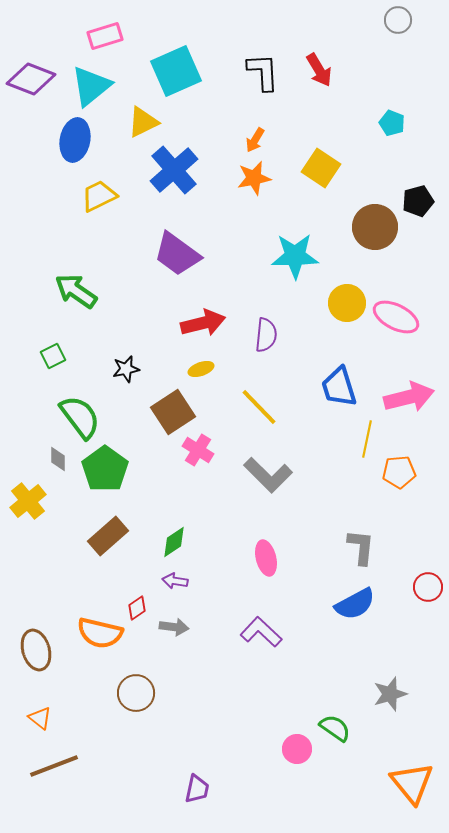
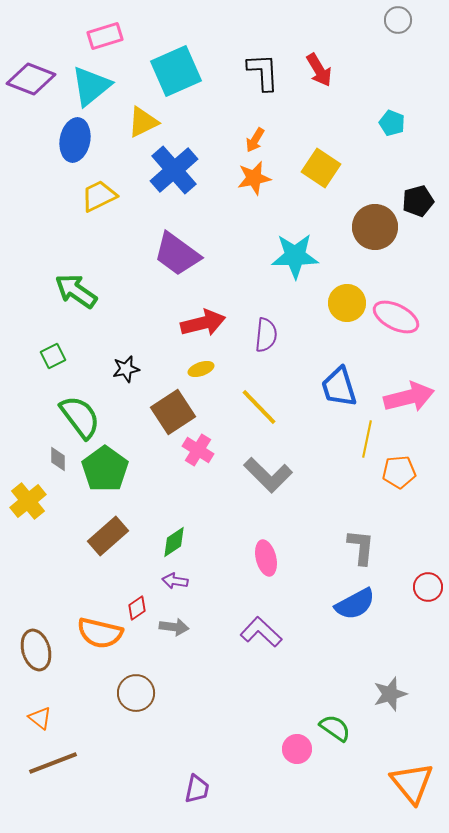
brown line at (54, 766): moved 1 px left, 3 px up
